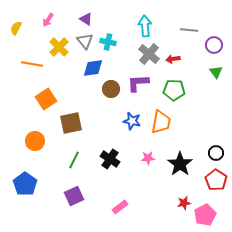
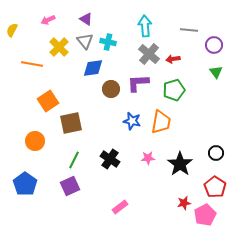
pink arrow: rotated 32 degrees clockwise
yellow semicircle: moved 4 px left, 2 px down
green pentagon: rotated 20 degrees counterclockwise
orange square: moved 2 px right, 2 px down
red pentagon: moved 1 px left, 7 px down
purple square: moved 4 px left, 10 px up
